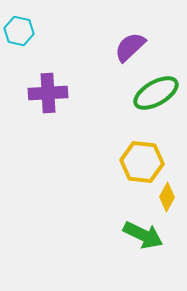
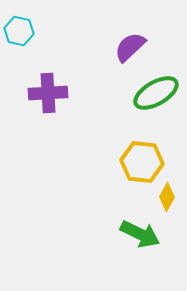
green arrow: moved 3 px left, 1 px up
